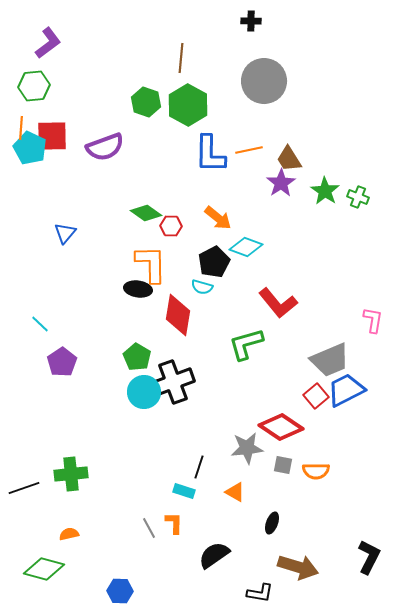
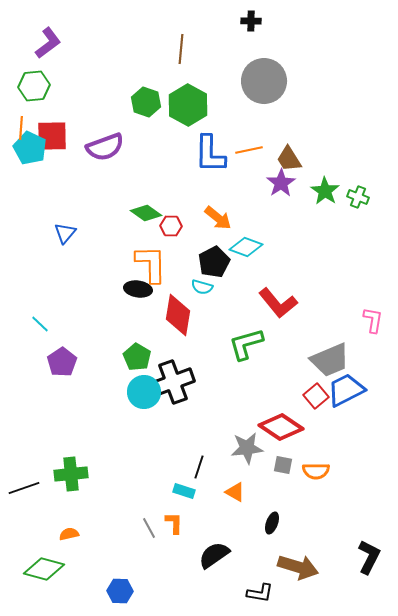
brown line at (181, 58): moved 9 px up
